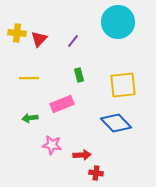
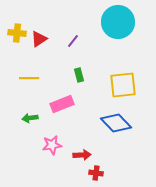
red triangle: rotated 12 degrees clockwise
pink star: rotated 18 degrees counterclockwise
